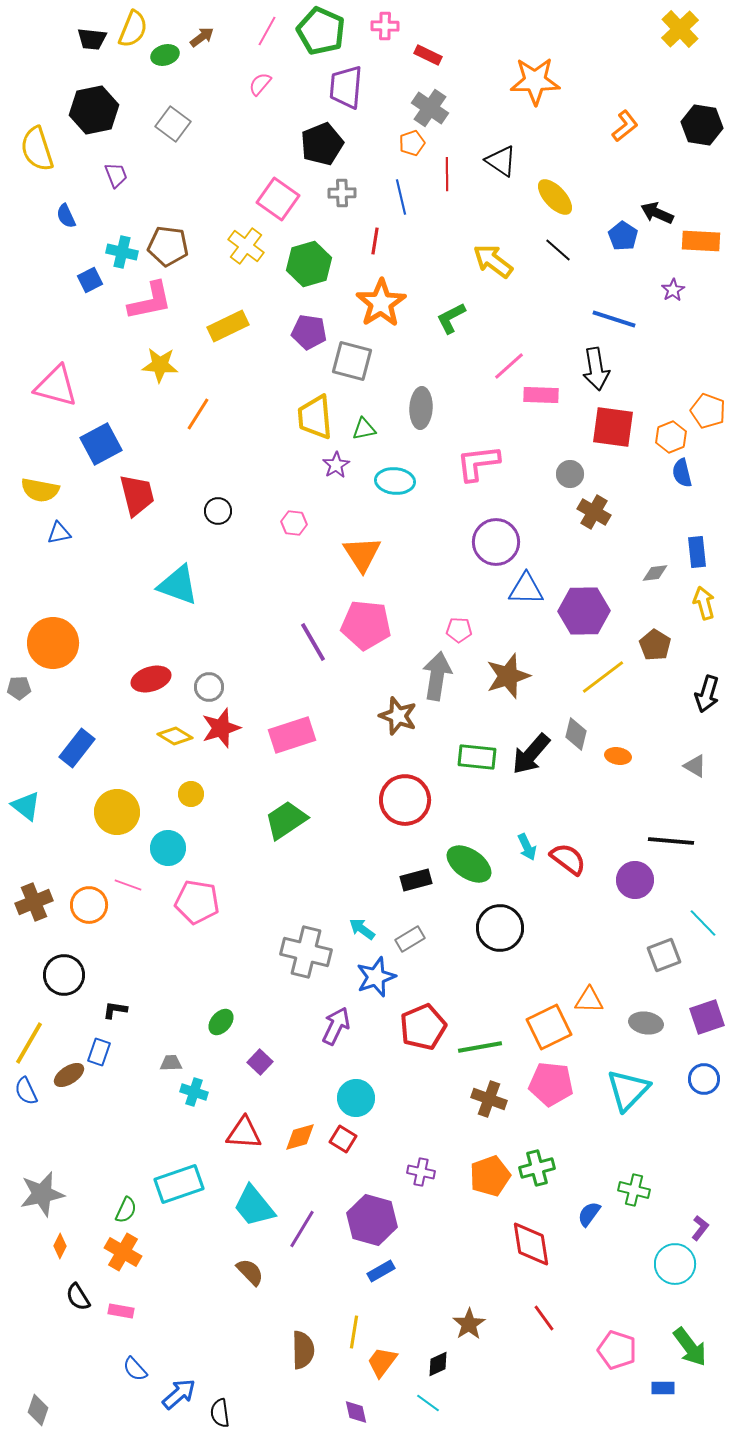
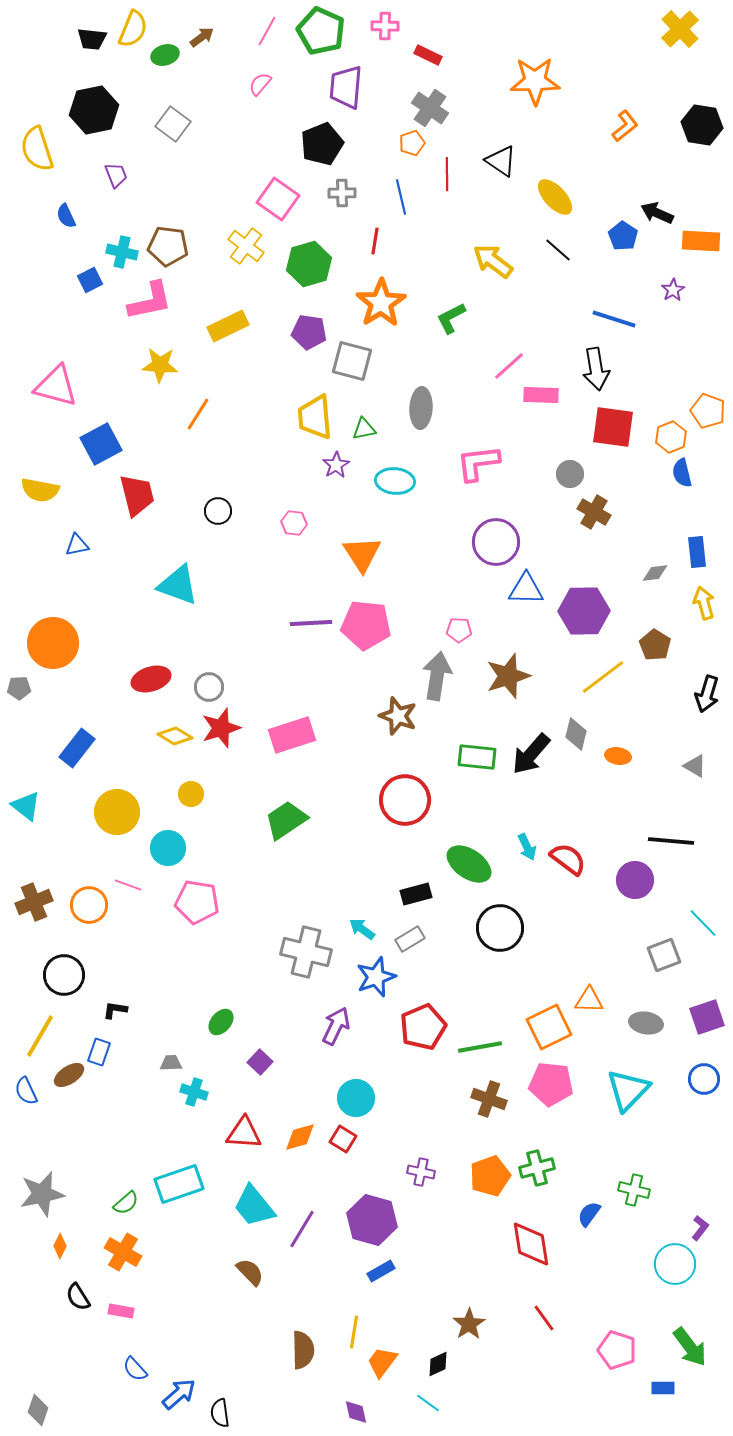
blue triangle at (59, 533): moved 18 px right, 12 px down
purple line at (313, 642): moved 2 px left, 19 px up; rotated 63 degrees counterclockwise
black rectangle at (416, 880): moved 14 px down
yellow line at (29, 1043): moved 11 px right, 7 px up
green semicircle at (126, 1210): moved 7 px up; rotated 24 degrees clockwise
